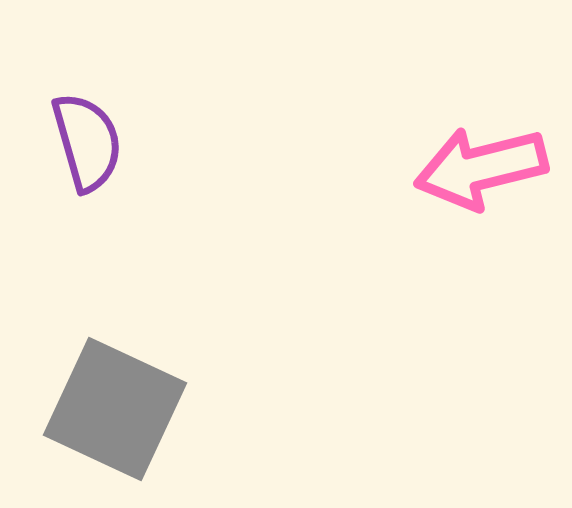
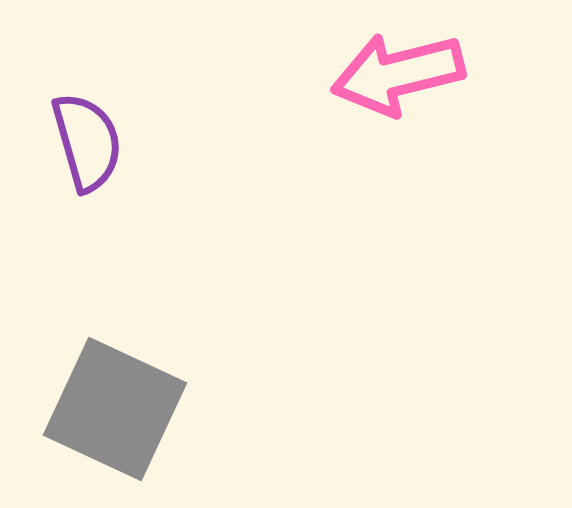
pink arrow: moved 83 px left, 94 px up
